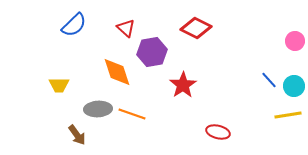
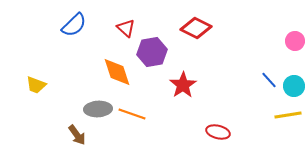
yellow trapezoid: moved 23 px left; rotated 20 degrees clockwise
